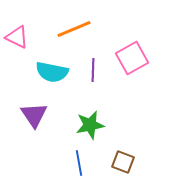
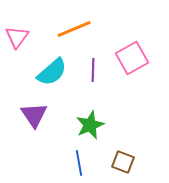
pink triangle: rotated 40 degrees clockwise
cyan semicircle: rotated 52 degrees counterclockwise
green star: rotated 12 degrees counterclockwise
